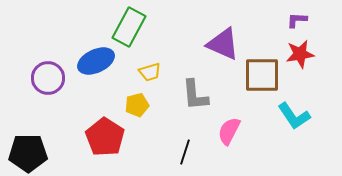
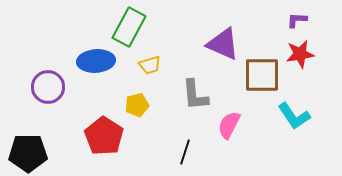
blue ellipse: rotated 21 degrees clockwise
yellow trapezoid: moved 7 px up
purple circle: moved 9 px down
pink semicircle: moved 6 px up
red pentagon: moved 1 px left, 1 px up
